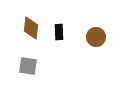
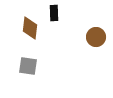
brown diamond: moved 1 px left
black rectangle: moved 5 px left, 19 px up
